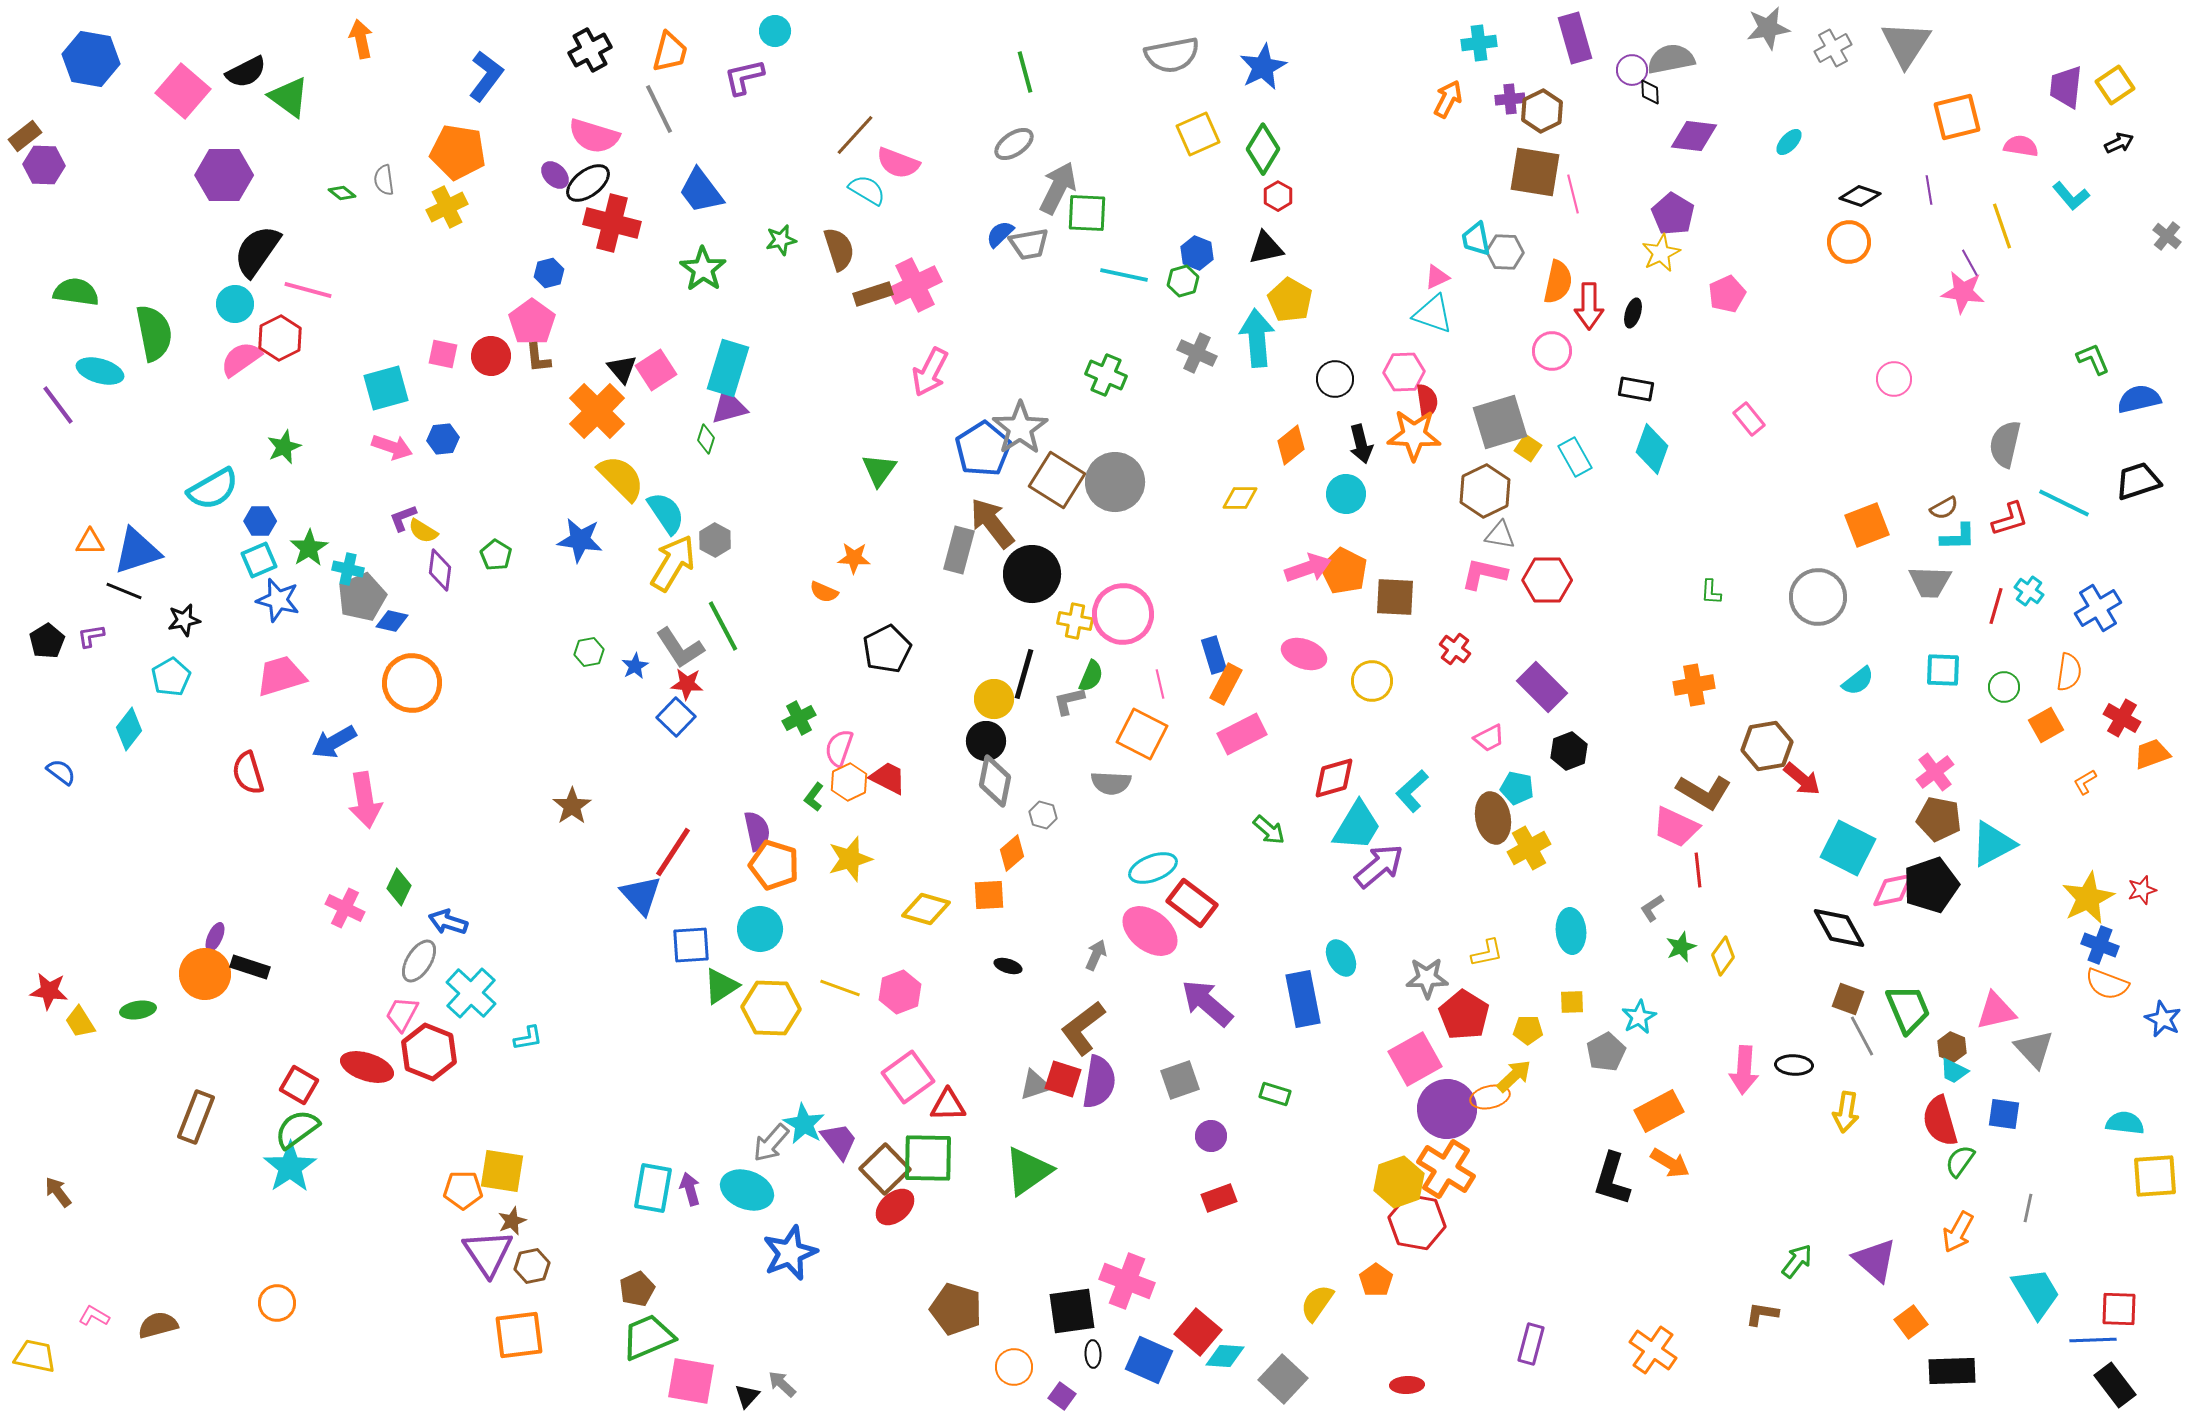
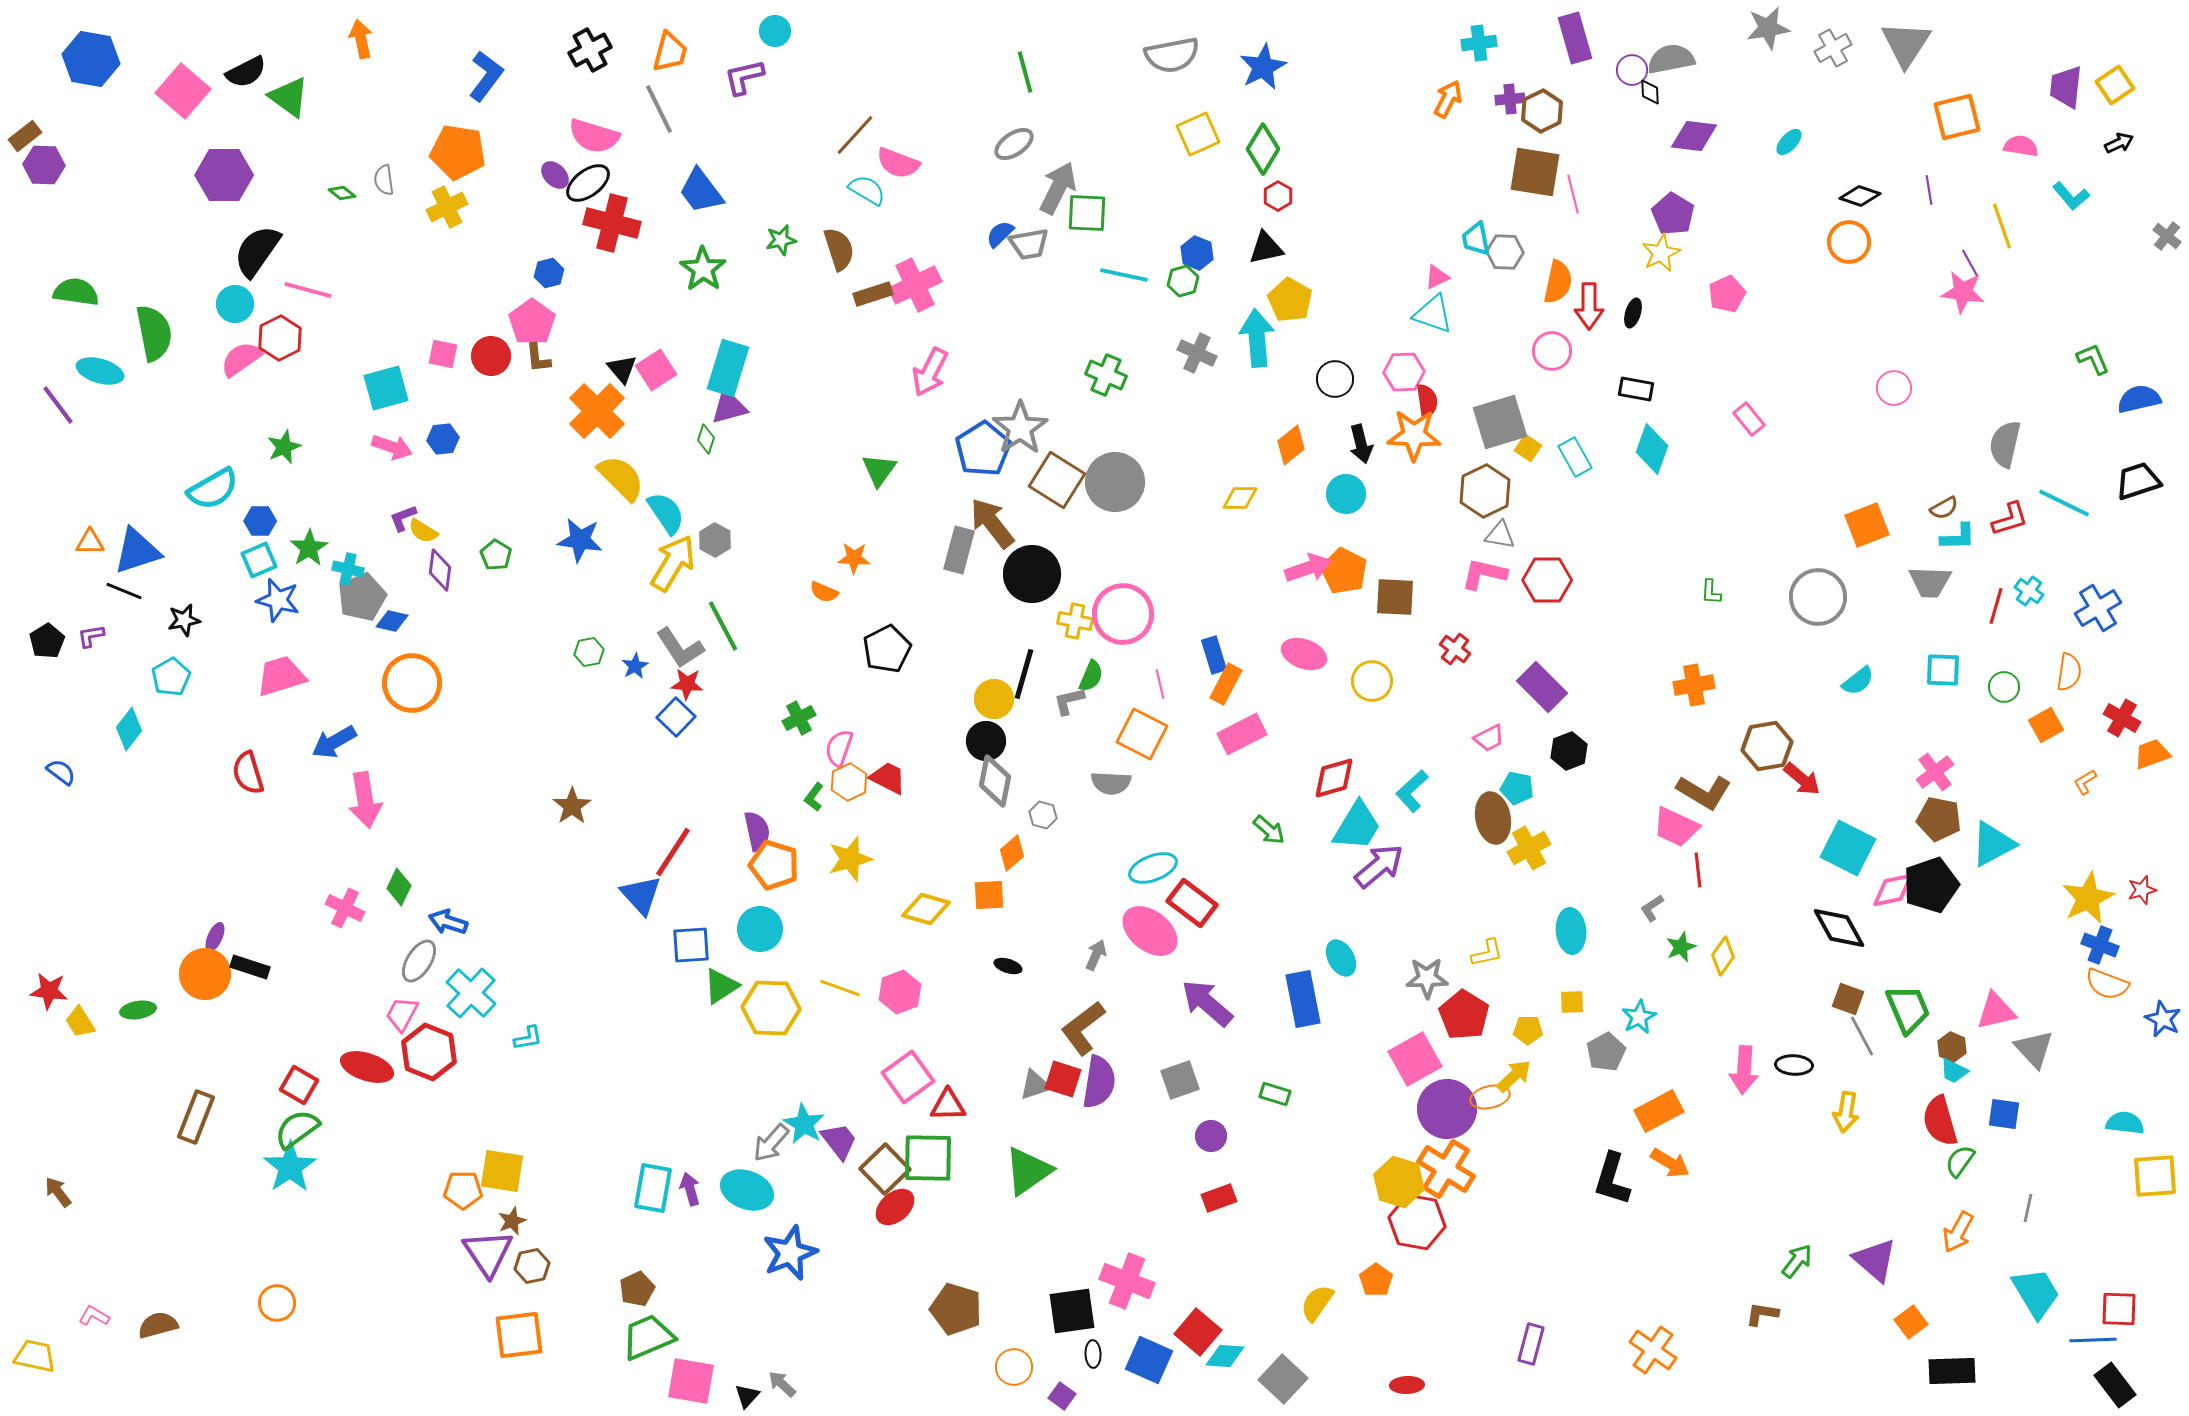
pink circle at (1894, 379): moved 9 px down
yellow hexagon at (1399, 1182): rotated 24 degrees counterclockwise
